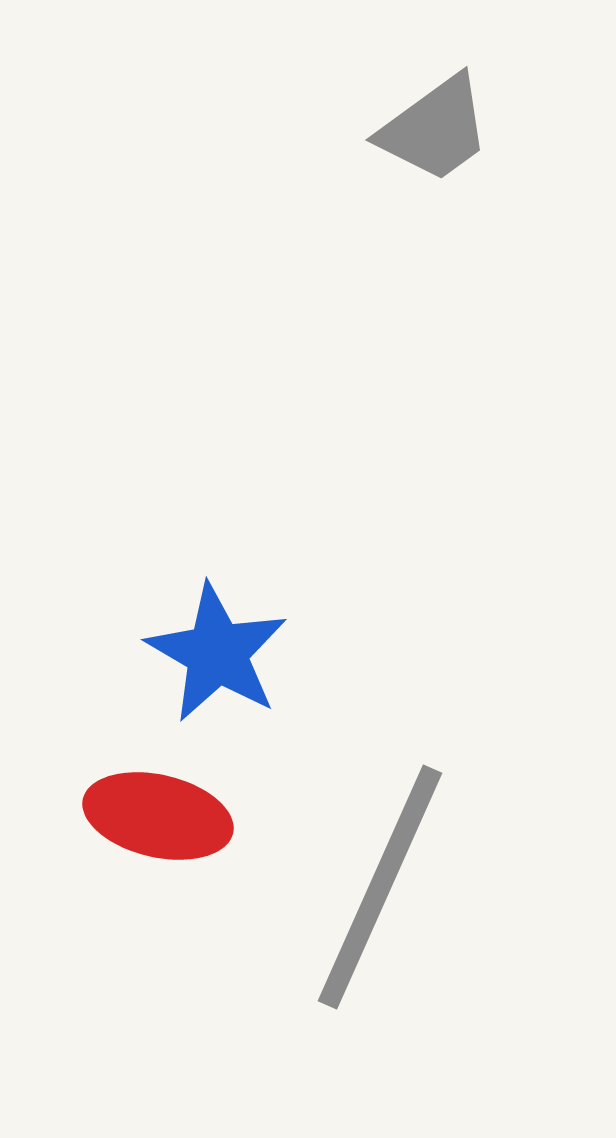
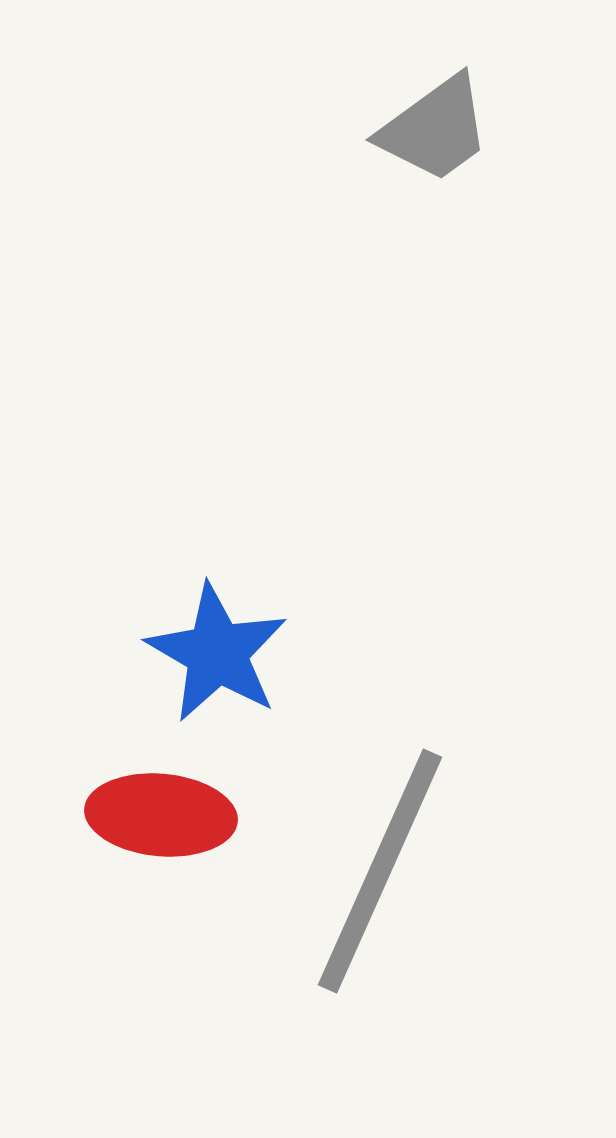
red ellipse: moved 3 px right, 1 px up; rotated 8 degrees counterclockwise
gray line: moved 16 px up
